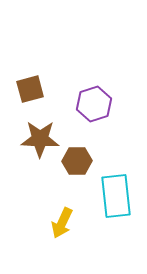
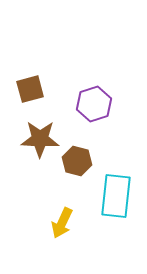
brown hexagon: rotated 16 degrees clockwise
cyan rectangle: rotated 12 degrees clockwise
